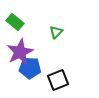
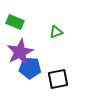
green rectangle: rotated 18 degrees counterclockwise
green triangle: rotated 24 degrees clockwise
black square: moved 1 px up; rotated 10 degrees clockwise
